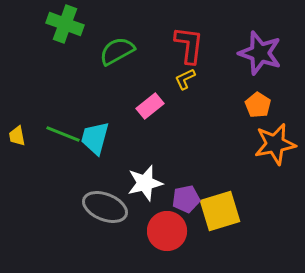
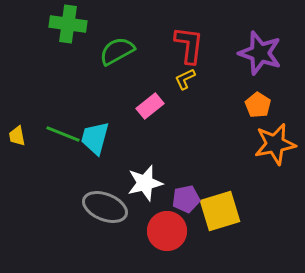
green cross: moved 3 px right; rotated 12 degrees counterclockwise
